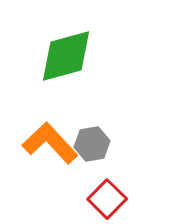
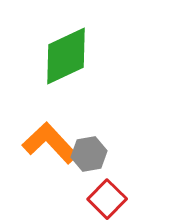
green diamond: rotated 10 degrees counterclockwise
gray hexagon: moved 3 px left, 10 px down
